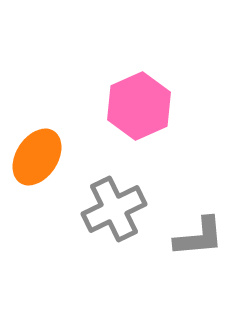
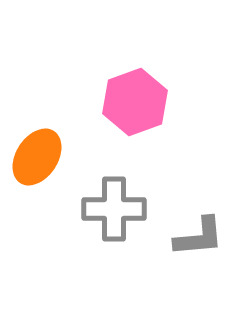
pink hexagon: moved 4 px left, 4 px up; rotated 4 degrees clockwise
gray cross: rotated 26 degrees clockwise
